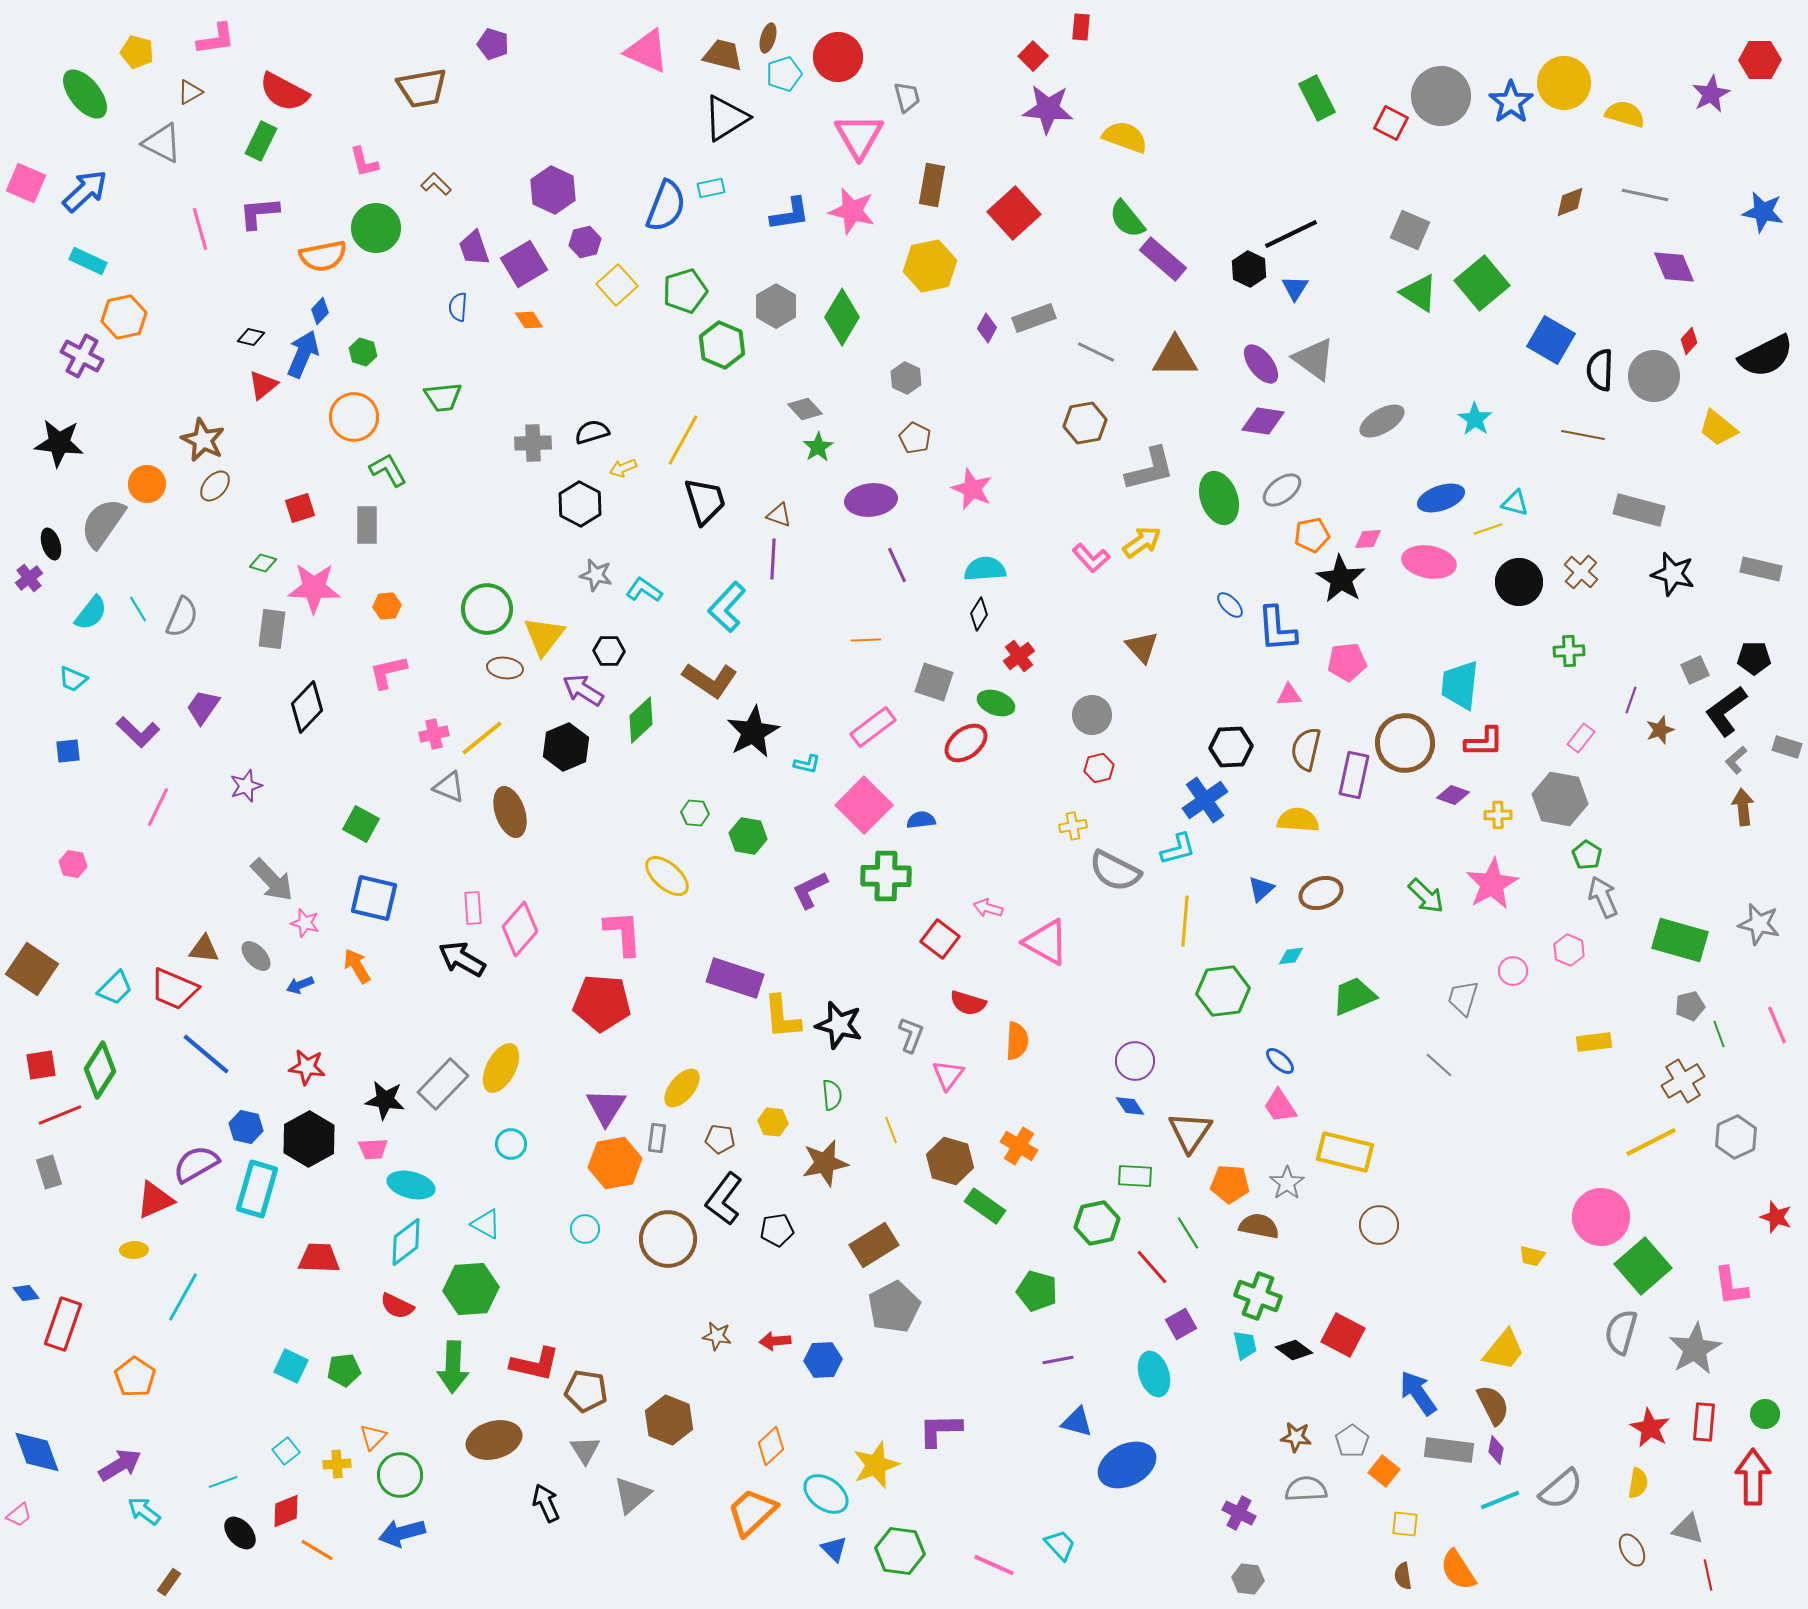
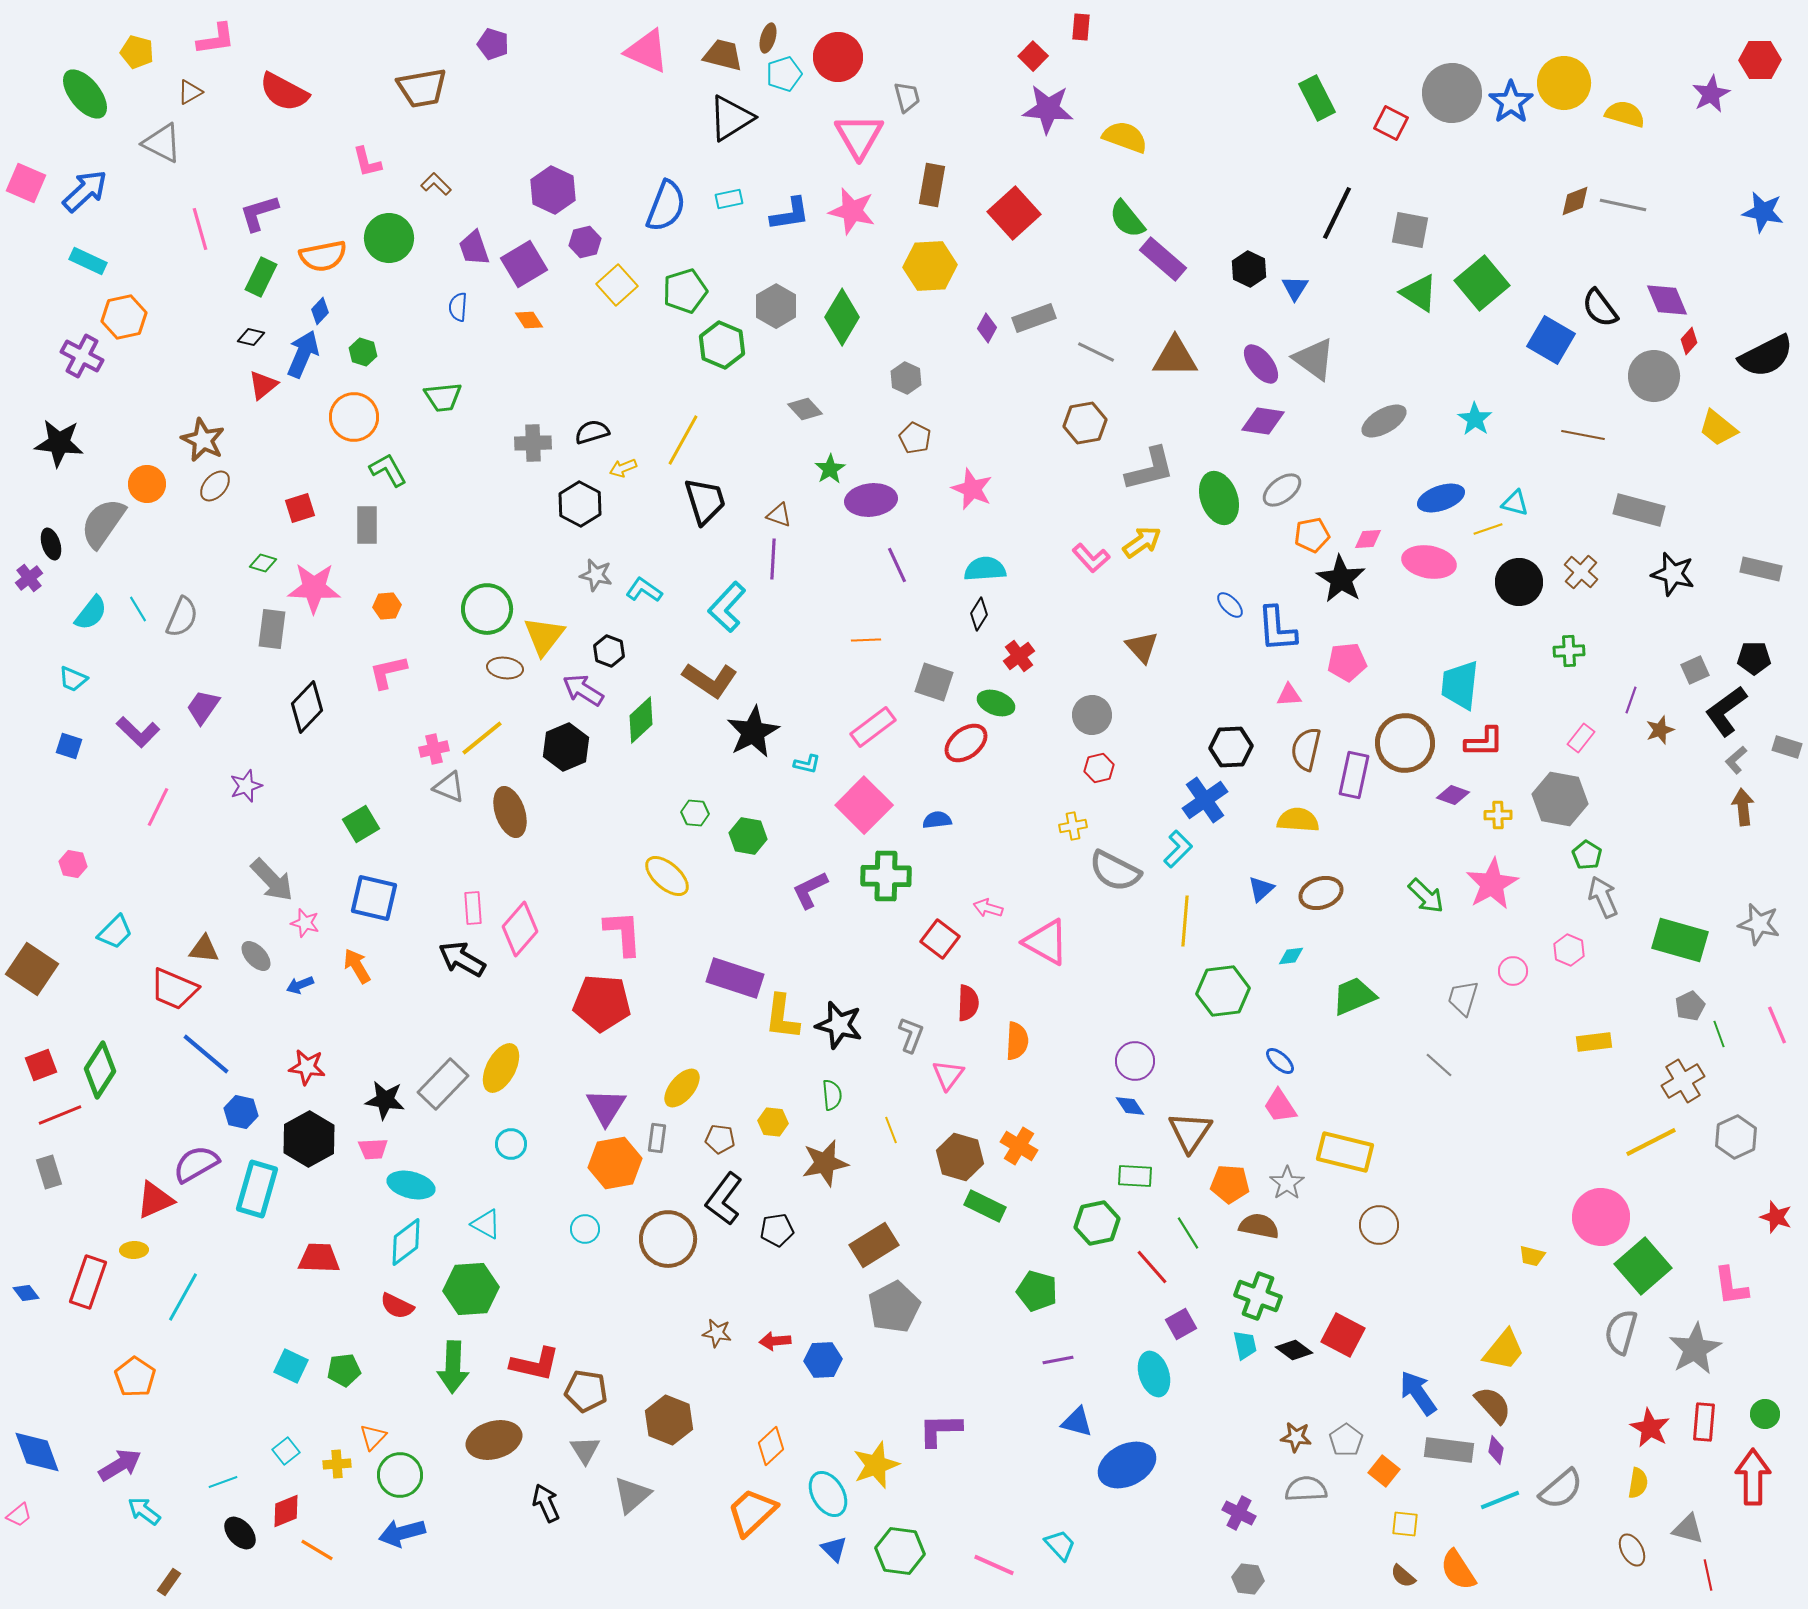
gray circle at (1441, 96): moved 11 px right, 3 px up
black triangle at (726, 118): moved 5 px right
green rectangle at (261, 141): moved 136 px down
pink L-shape at (364, 162): moved 3 px right
cyan rectangle at (711, 188): moved 18 px right, 11 px down
gray line at (1645, 195): moved 22 px left, 10 px down
brown diamond at (1570, 202): moved 5 px right, 1 px up
purple L-shape at (259, 213): rotated 12 degrees counterclockwise
green circle at (376, 228): moved 13 px right, 10 px down
gray square at (1410, 230): rotated 12 degrees counterclockwise
black line at (1291, 234): moved 46 px right, 21 px up; rotated 38 degrees counterclockwise
yellow hexagon at (930, 266): rotated 9 degrees clockwise
purple diamond at (1674, 267): moved 7 px left, 33 px down
black semicircle at (1600, 370): moved 62 px up; rotated 39 degrees counterclockwise
gray ellipse at (1382, 421): moved 2 px right
green star at (818, 447): moved 12 px right, 22 px down
black hexagon at (609, 651): rotated 20 degrees clockwise
pink cross at (434, 734): moved 15 px down
blue square at (68, 751): moved 1 px right, 5 px up; rotated 24 degrees clockwise
blue semicircle at (921, 820): moved 16 px right
green square at (361, 824): rotated 30 degrees clockwise
cyan L-shape at (1178, 849): rotated 30 degrees counterclockwise
cyan trapezoid at (115, 988): moved 56 px up
red semicircle at (968, 1003): rotated 105 degrees counterclockwise
gray pentagon at (1690, 1006): rotated 12 degrees counterclockwise
yellow L-shape at (782, 1017): rotated 12 degrees clockwise
red square at (41, 1065): rotated 12 degrees counterclockwise
blue hexagon at (246, 1127): moved 5 px left, 15 px up
brown hexagon at (950, 1161): moved 10 px right, 4 px up
green rectangle at (985, 1206): rotated 9 degrees counterclockwise
red rectangle at (63, 1324): moved 25 px right, 42 px up
brown star at (717, 1336): moved 3 px up
brown semicircle at (1493, 1405): rotated 15 degrees counterclockwise
gray pentagon at (1352, 1441): moved 6 px left, 1 px up
cyan ellipse at (826, 1494): moved 2 px right; rotated 24 degrees clockwise
brown semicircle at (1403, 1576): rotated 40 degrees counterclockwise
